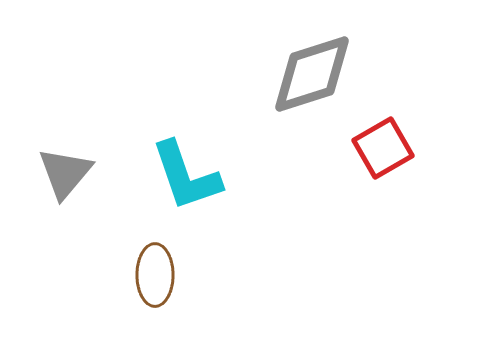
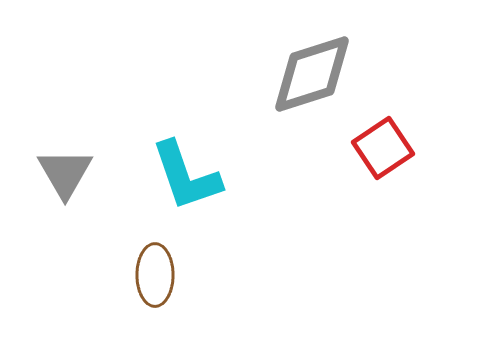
red square: rotated 4 degrees counterclockwise
gray triangle: rotated 10 degrees counterclockwise
